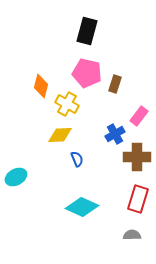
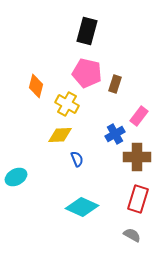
orange diamond: moved 5 px left
gray semicircle: rotated 30 degrees clockwise
